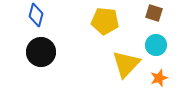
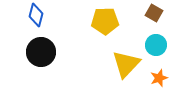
brown square: rotated 12 degrees clockwise
yellow pentagon: rotated 8 degrees counterclockwise
